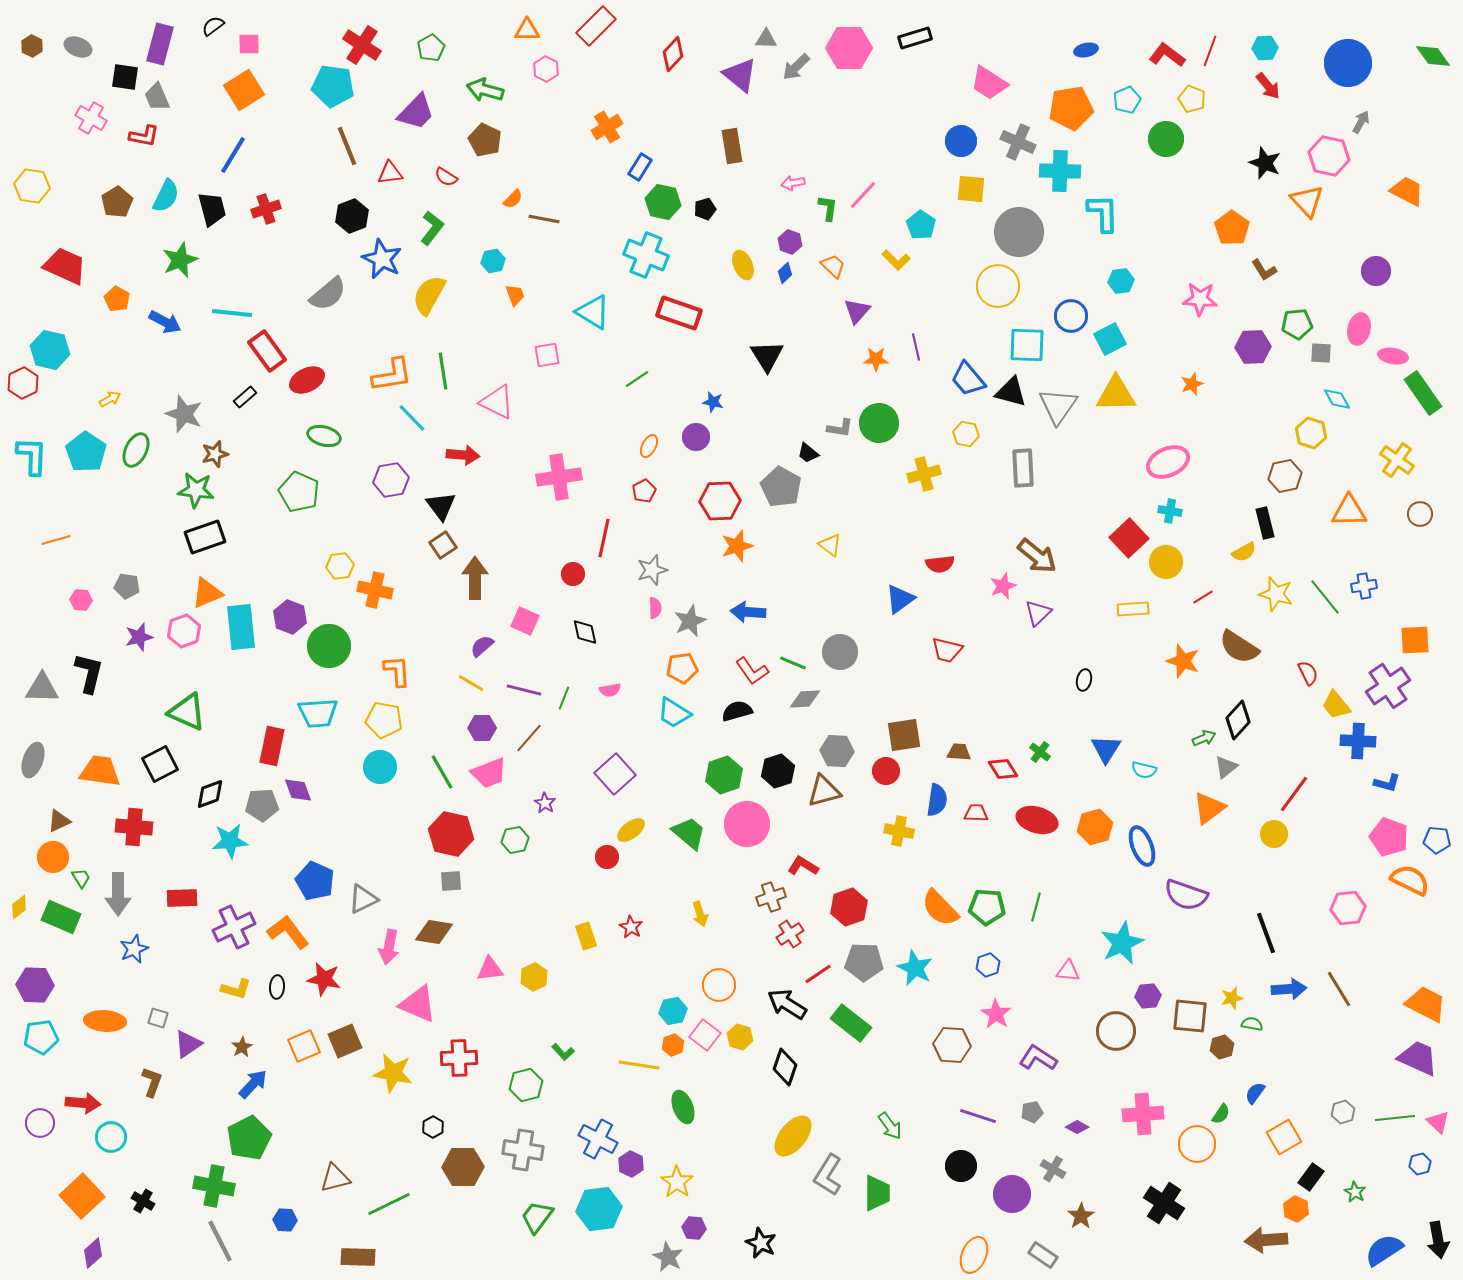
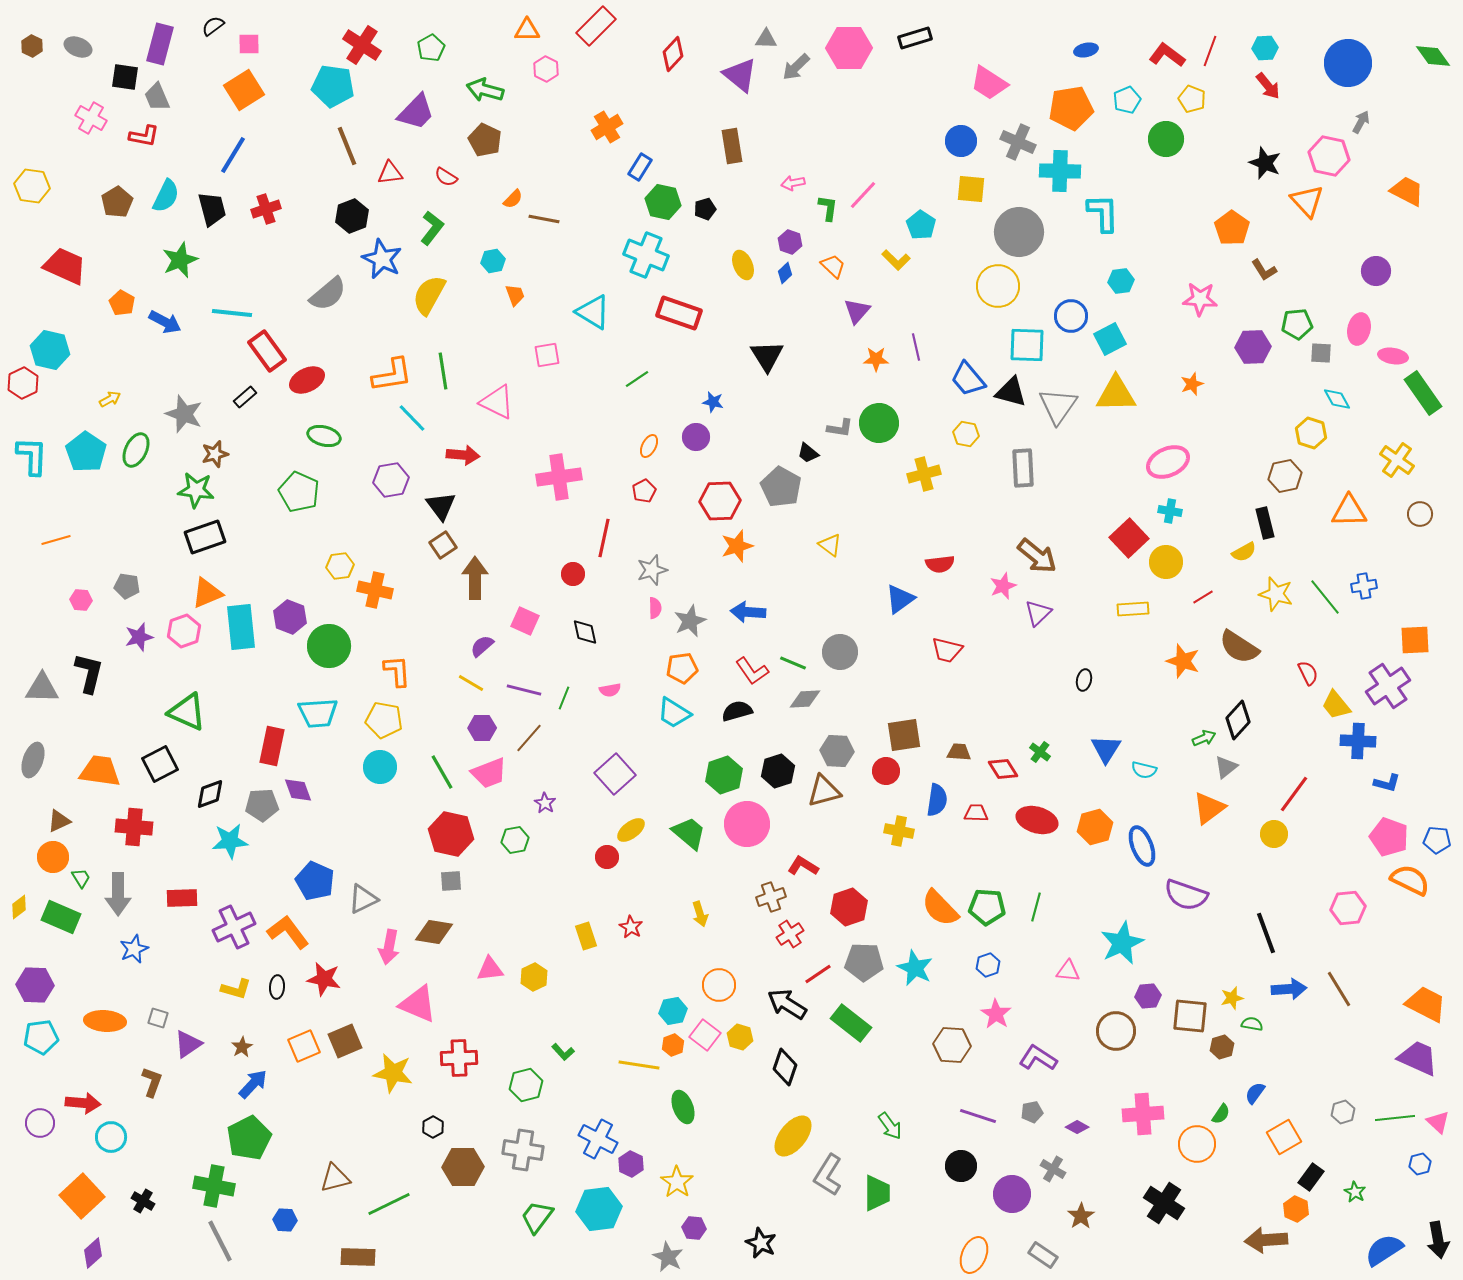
orange pentagon at (117, 299): moved 5 px right, 4 px down
